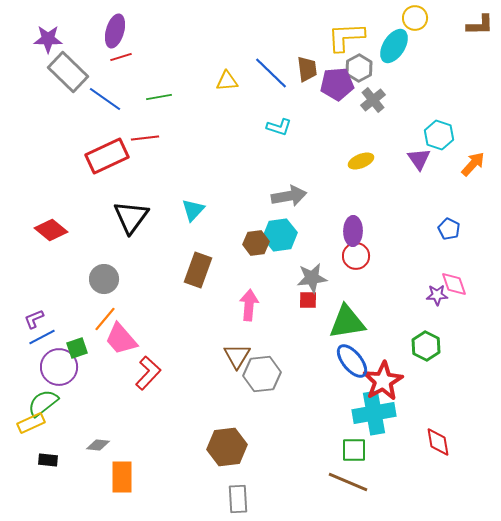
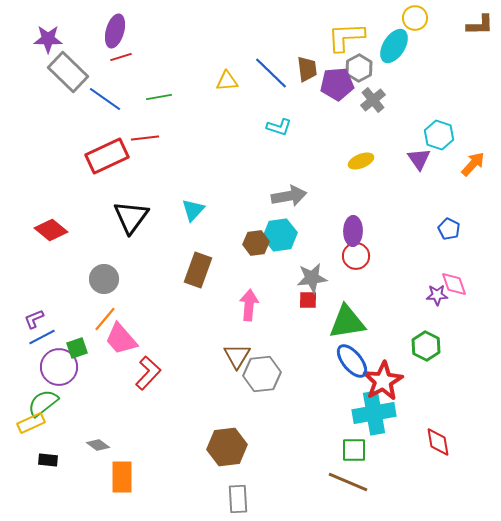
gray diamond at (98, 445): rotated 30 degrees clockwise
